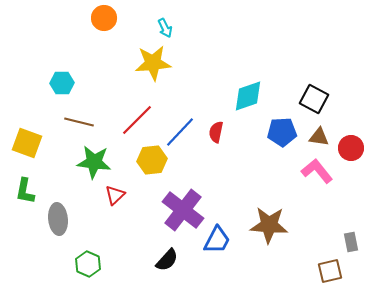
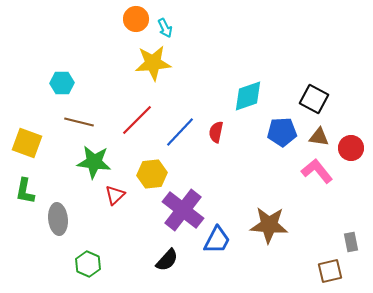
orange circle: moved 32 px right, 1 px down
yellow hexagon: moved 14 px down
